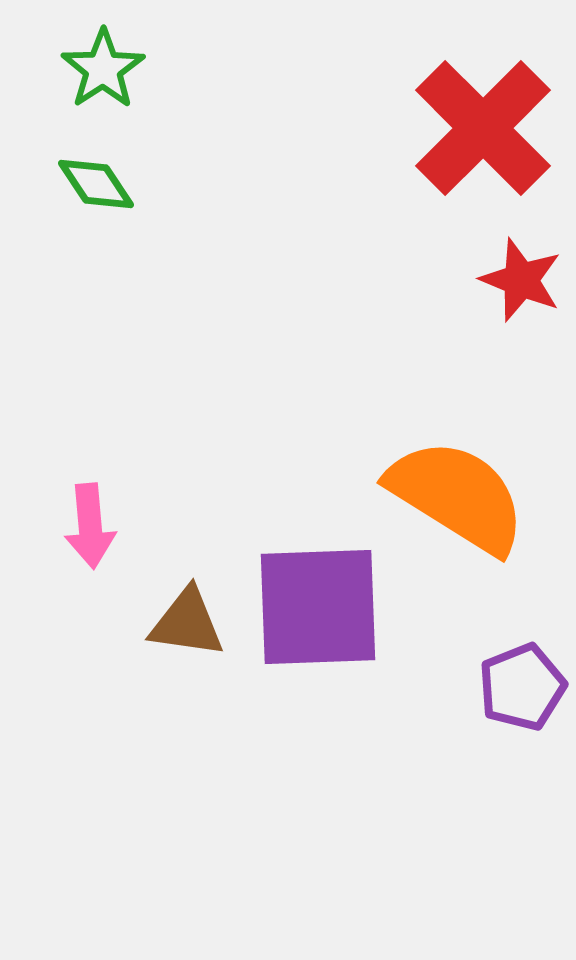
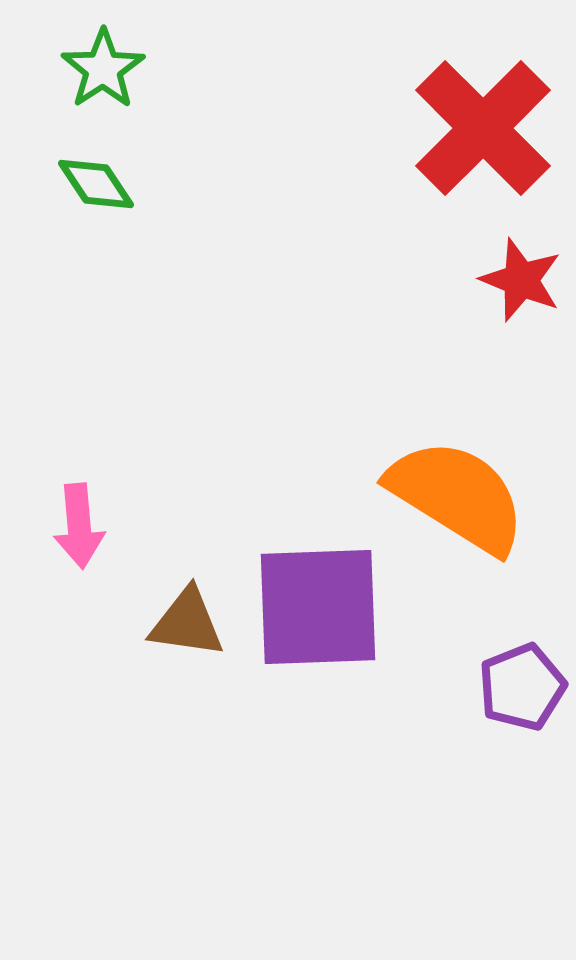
pink arrow: moved 11 px left
